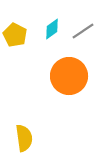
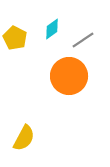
gray line: moved 9 px down
yellow pentagon: moved 3 px down
yellow semicircle: rotated 36 degrees clockwise
